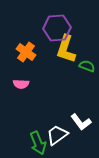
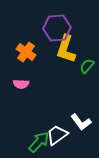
green semicircle: rotated 70 degrees counterclockwise
green arrow: moved 1 px right, 1 px up; rotated 115 degrees counterclockwise
